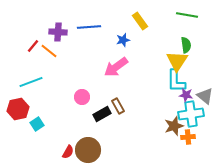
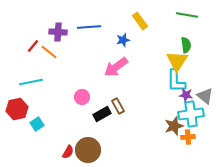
orange line: moved 1 px down
cyan line: rotated 10 degrees clockwise
red hexagon: moved 1 px left
